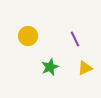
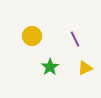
yellow circle: moved 4 px right
green star: rotated 12 degrees counterclockwise
